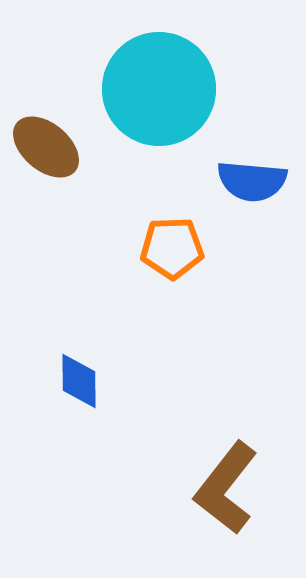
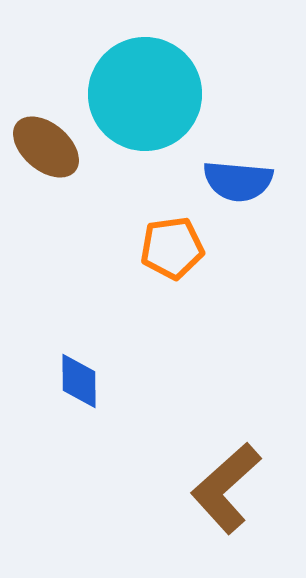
cyan circle: moved 14 px left, 5 px down
blue semicircle: moved 14 px left
orange pentagon: rotated 6 degrees counterclockwise
brown L-shape: rotated 10 degrees clockwise
